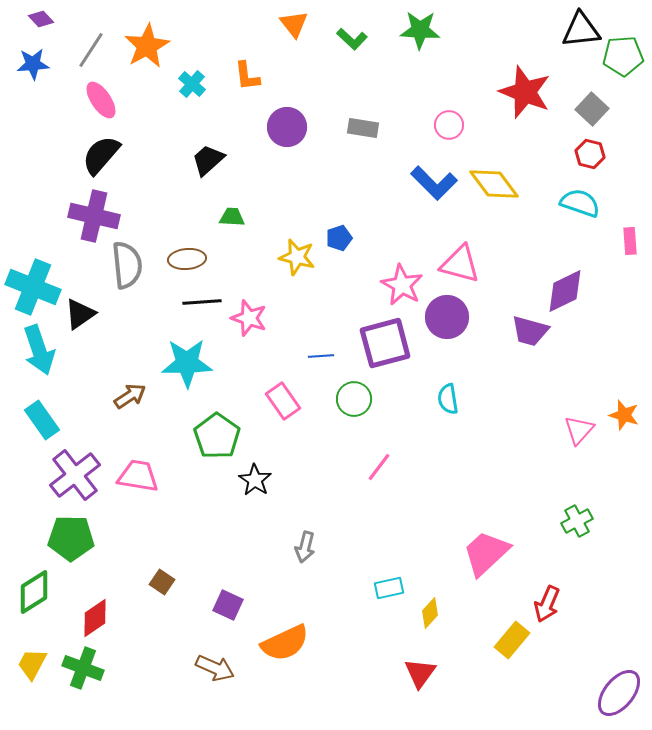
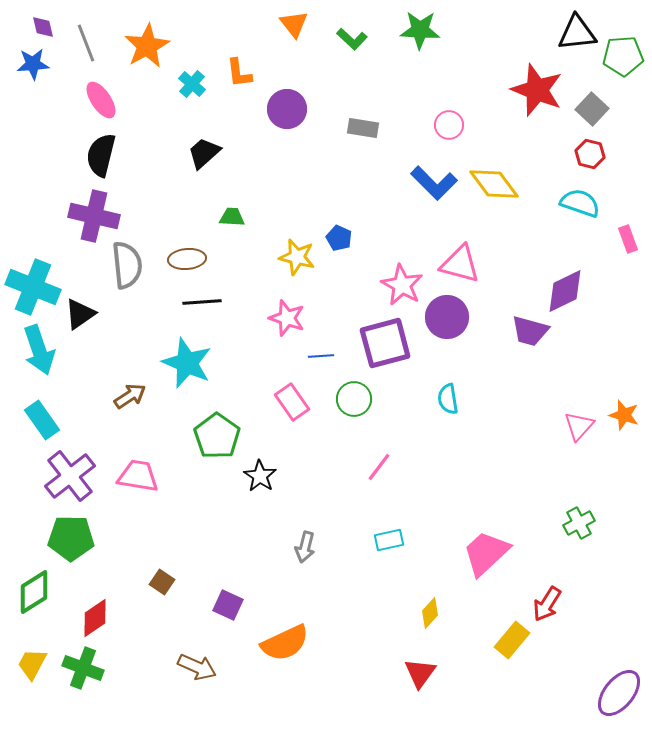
purple diamond at (41, 19): moved 2 px right, 8 px down; rotated 30 degrees clockwise
black triangle at (581, 30): moved 4 px left, 3 px down
gray line at (91, 50): moved 5 px left, 7 px up; rotated 54 degrees counterclockwise
orange L-shape at (247, 76): moved 8 px left, 3 px up
red star at (525, 92): moved 12 px right, 2 px up
purple circle at (287, 127): moved 18 px up
black semicircle at (101, 155): rotated 27 degrees counterclockwise
black trapezoid at (208, 160): moved 4 px left, 7 px up
blue pentagon at (339, 238): rotated 30 degrees counterclockwise
pink rectangle at (630, 241): moved 2 px left, 2 px up; rotated 16 degrees counterclockwise
pink star at (249, 318): moved 38 px right
cyan star at (187, 363): rotated 24 degrees clockwise
pink rectangle at (283, 401): moved 9 px right, 1 px down
pink triangle at (579, 430): moved 4 px up
purple cross at (75, 475): moved 5 px left, 1 px down
black star at (255, 480): moved 5 px right, 4 px up
green cross at (577, 521): moved 2 px right, 2 px down
cyan rectangle at (389, 588): moved 48 px up
red arrow at (547, 604): rotated 9 degrees clockwise
brown arrow at (215, 668): moved 18 px left, 1 px up
